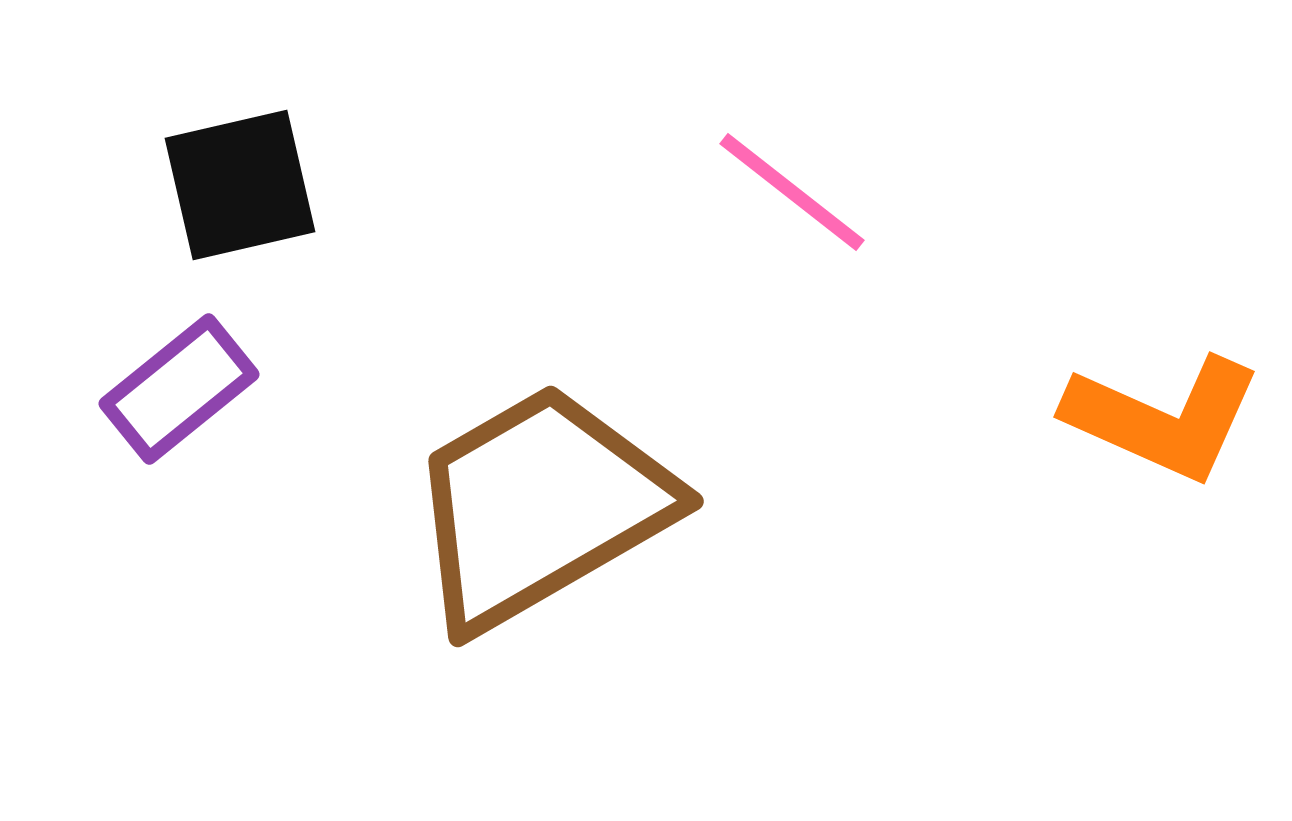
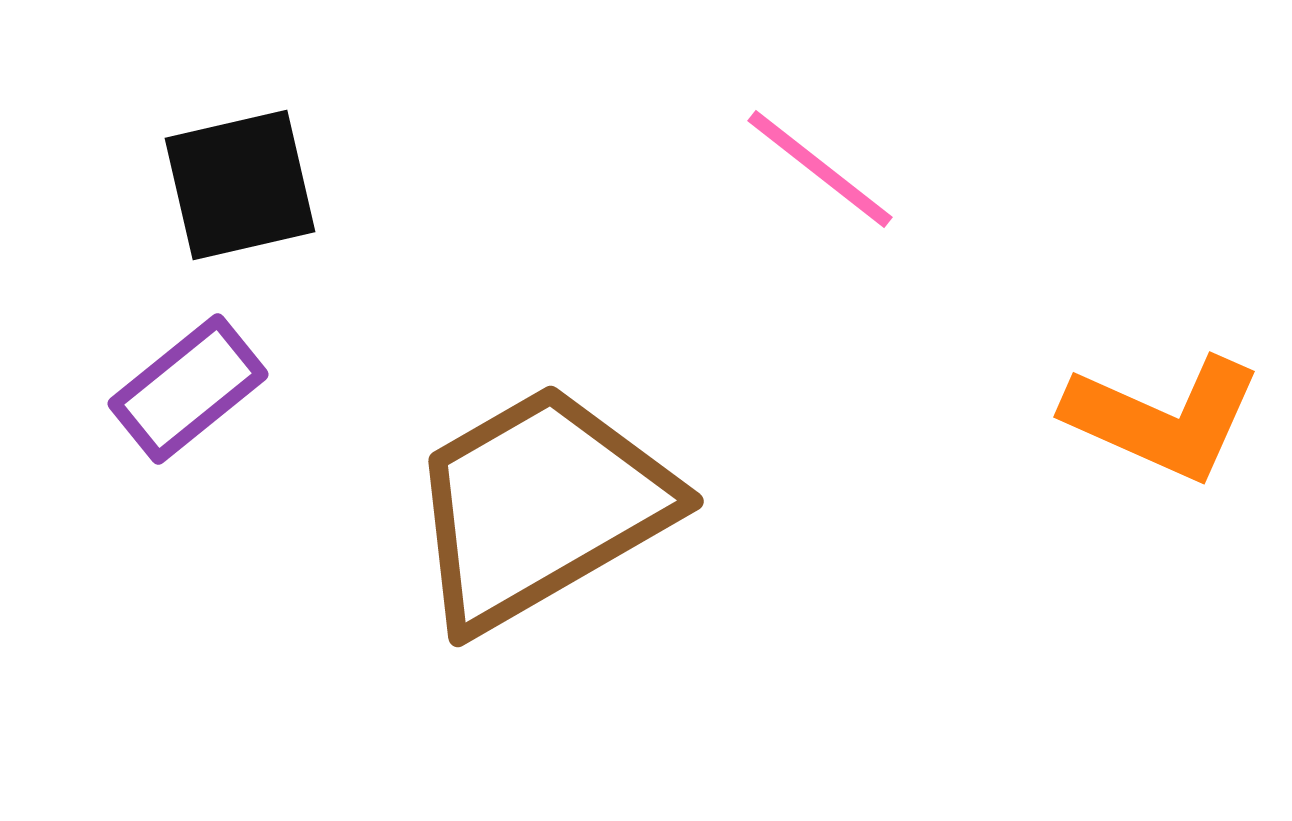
pink line: moved 28 px right, 23 px up
purple rectangle: moved 9 px right
